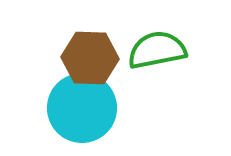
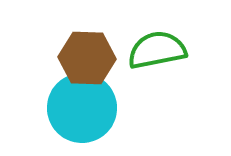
brown hexagon: moved 3 px left
